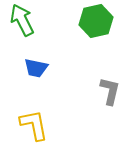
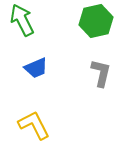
blue trapezoid: rotated 35 degrees counterclockwise
gray L-shape: moved 9 px left, 18 px up
yellow L-shape: rotated 16 degrees counterclockwise
